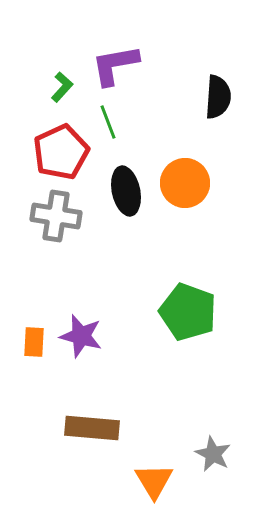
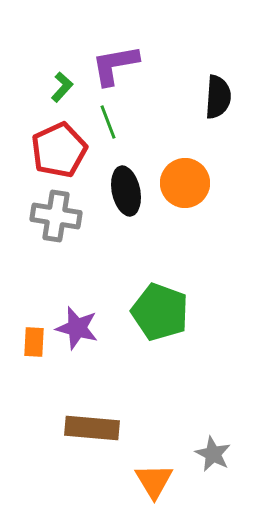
red pentagon: moved 2 px left, 2 px up
green pentagon: moved 28 px left
purple star: moved 4 px left, 8 px up
